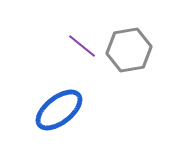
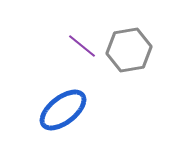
blue ellipse: moved 4 px right
